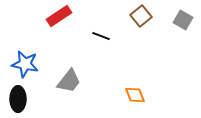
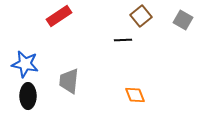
black line: moved 22 px right, 4 px down; rotated 24 degrees counterclockwise
gray trapezoid: rotated 148 degrees clockwise
black ellipse: moved 10 px right, 3 px up
